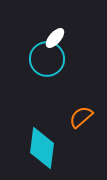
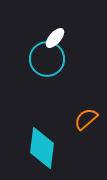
orange semicircle: moved 5 px right, 2 px down
